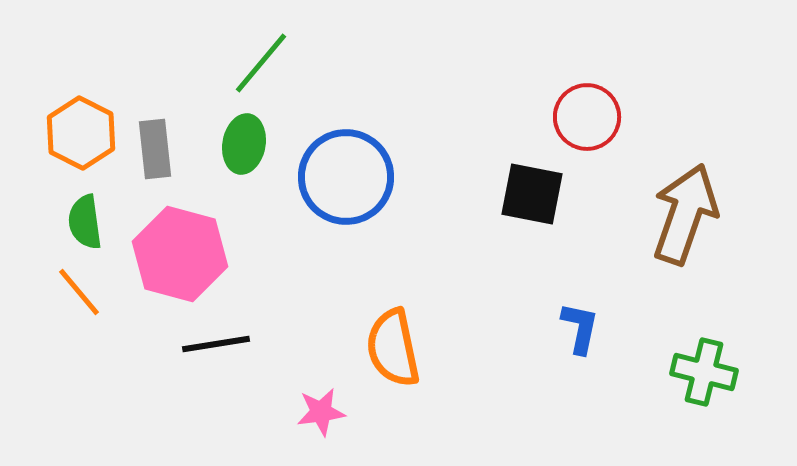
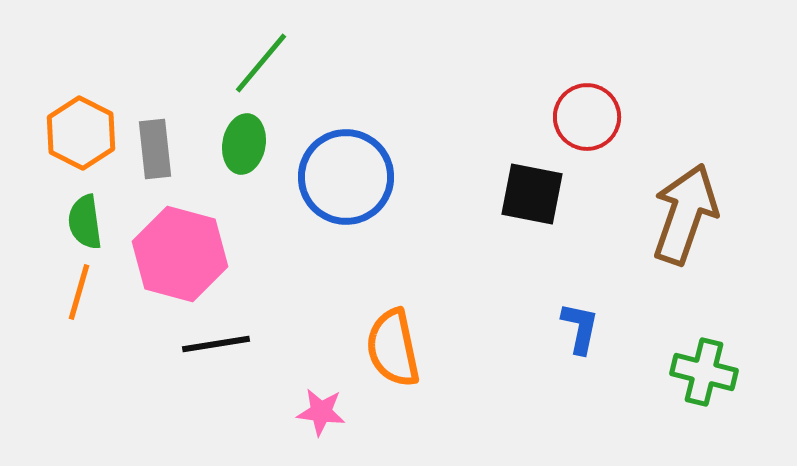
orange line: rotated 56 degrees clockwise
pink star: rotated 15 degrees clockwise
